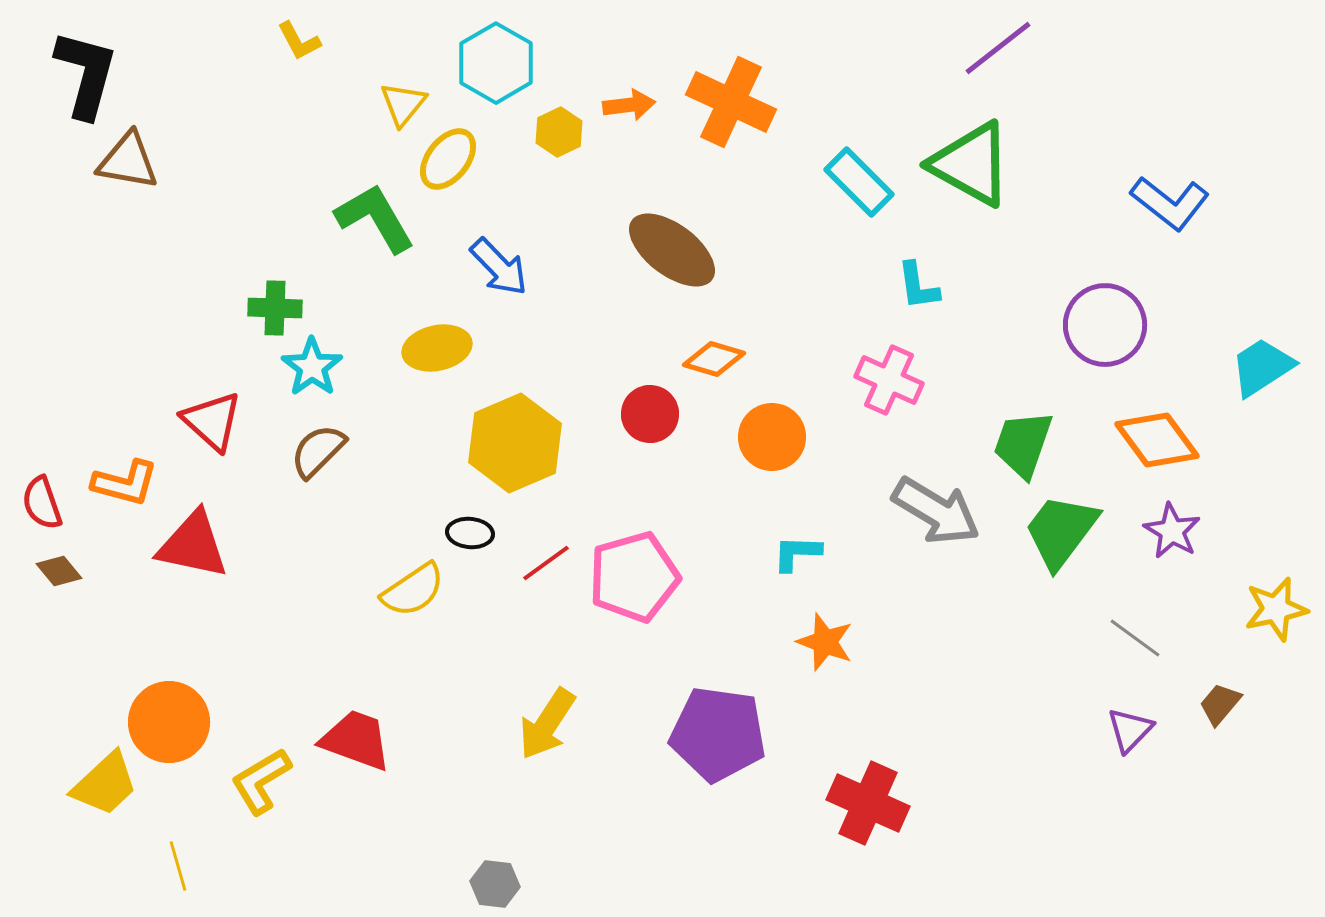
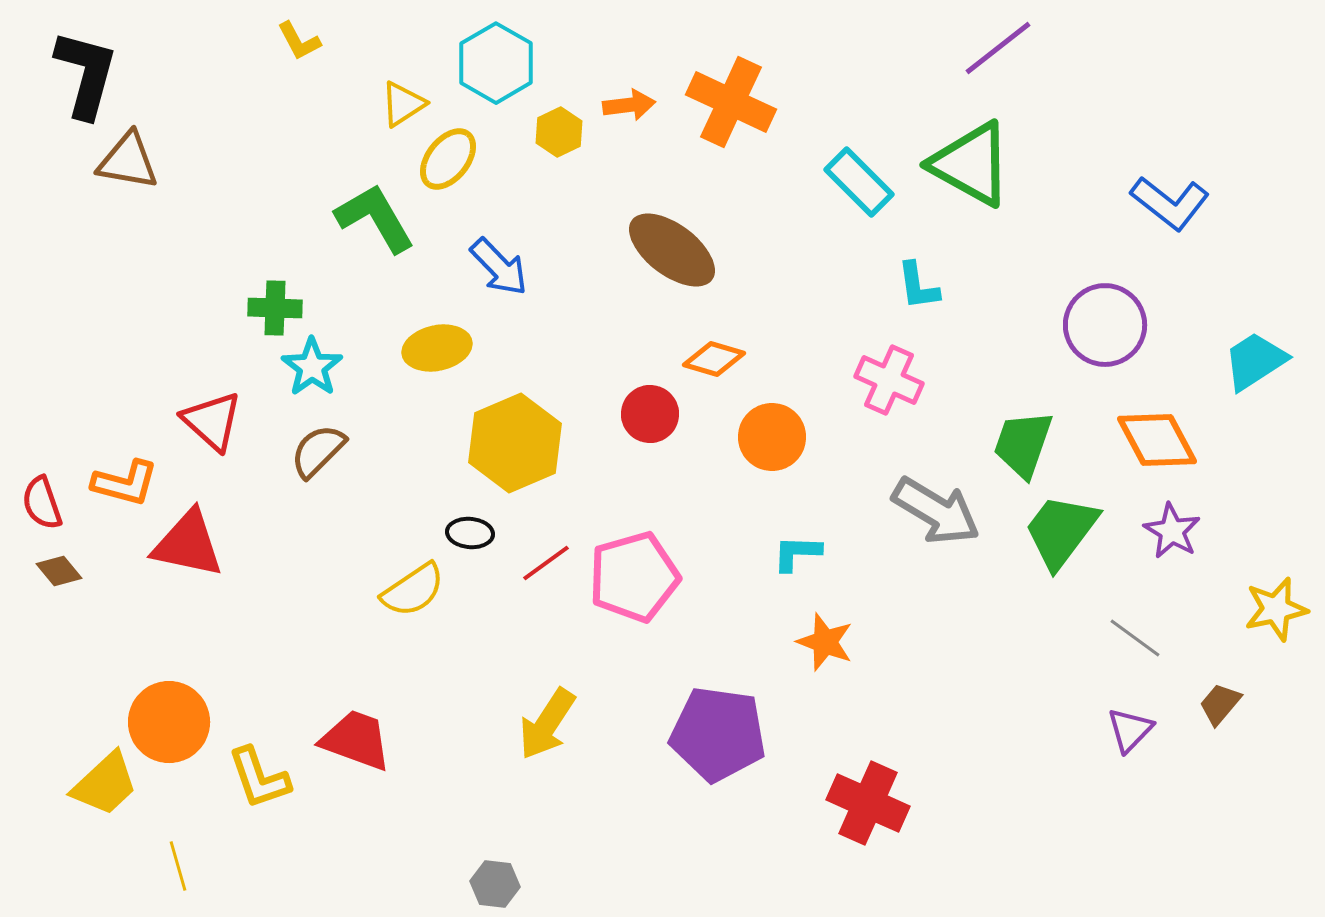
yellow triangle at (403, 104): rotated 18 degrees clockwise
cyan trapezoid at (1262, 367): moved 7 px left, 6 px up
orange diamond at (1157, 440): rotated 8 degrees clockwise
red triangle at (193, 545): moved 5 px left, 1 px up
yellow L-shape at (261, 781): moved 2 px left, 3 px up; rotated 78 degrees counterclockwise
